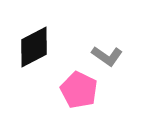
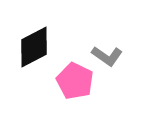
pink pentagon: moved 4 px left, 9 px up
